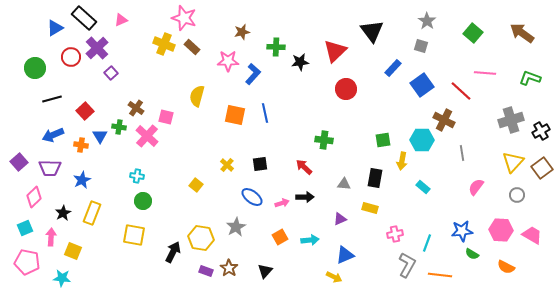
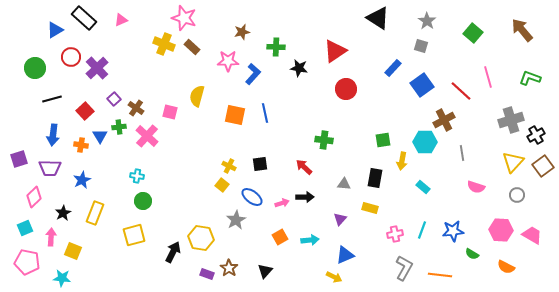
blue triangle at (55, 28): moved 2 px down
black triangle at (372, 31): moved 6 px right, 13 px up; rotated 20 degrees counterclockwise
brown arrow at (522, 33): moved 3 px up; rotated 15 degrees clockwise
purple cross at (97, 48): moved 20 px down
red triangle at (335, 51): rotated 10 degrees clockwise
black star at (300, 62): moved 1 px left, 6 px down; rotated 18 degrees clockwise
purple square at (111, 73): moved 3 px right, 26 px down
pink line at (485, 73): moved 3 px right, 4 px down; rotated 70 degrees clockwise
pink square at (166, 117): moved 4 px right, 5 px up
brown cross at (444, 120): rotated 35 degrees clockwise
green cross at (119, 127): rotated 16 degrees counterclockwise
black cross at (541, 131): moved 5 px left, 4 px down
blue arrow at (53, 135): rotated 60 degrees counterclockwise
cyan hexagon at (422, 140): moved 3 px right, 2 px down
purple square at (19, 162): moved 3 px up; rotated 24 degrees clockwise
yellow cross at (227, 165): moved 2 px right, 1 px down; rotated 16 degrees counterclockwise
brown square at (542, 168): moved 1 px right, 2 px up
yellow square at (196, 185): moved 26 px right
pink semicircle at (476, 187): rotated 108 degrees counterclockwise
yellow rectangle at (92, 213): moved 3 px right
purple triangle at (340, 219): rotated 24 degrees counterclockwise
gray star at (236, 227): moved 7 px up
blue star at (462, 231): moved 9 px left
yellow square at (134, 235): rotated 25 degrees counterclockwise
cyan line at (427, 243): moved 5 px left, 13 px up
gray L-shape at (407, 265): moved 3 px left, 3 px down
purple rectangle at (206, 271): moved 1 px right, 3 px down
